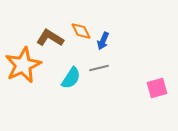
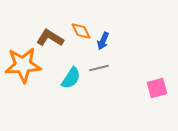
orange star: rotated 21 degrees clockwise
